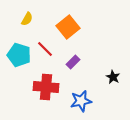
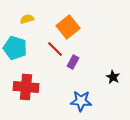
yellow semicircle: rotated 136 degrees counterclockwise
red line: moved 10 px right
cyan pentagon: moved 4 px left, 7 px up
purple rectangle: rotated 16 degrees counterclockwise
red cross: moved 20 px left
blue star: rotated 15 degrees clockwise
